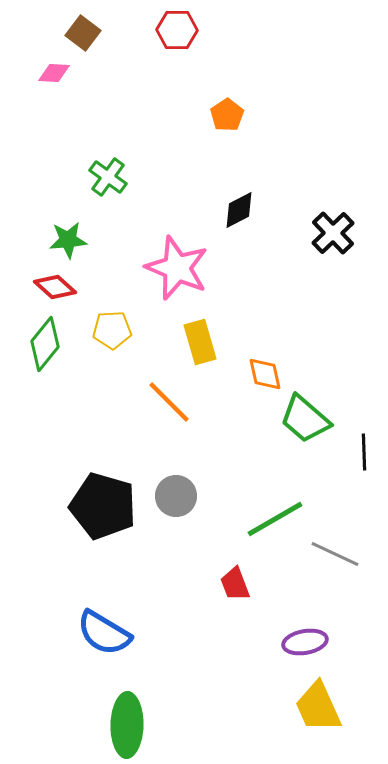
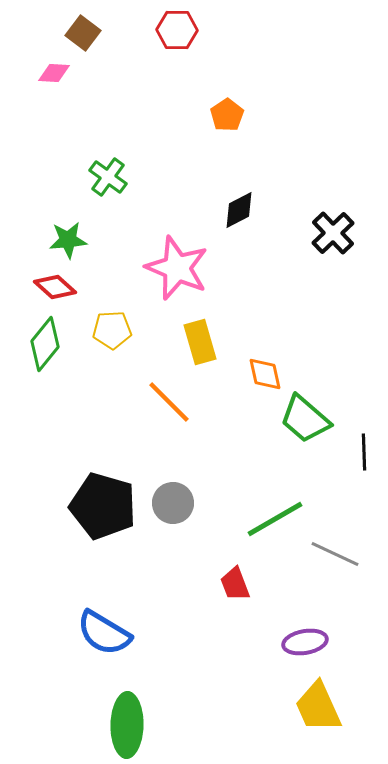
gray circle: moved 3 px left, 7 px down
